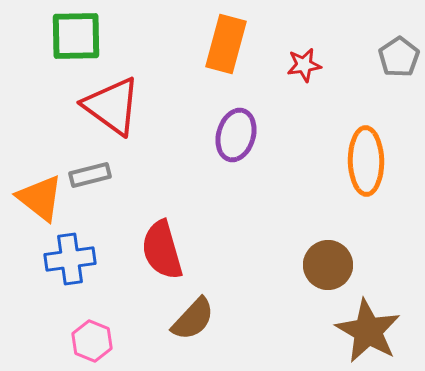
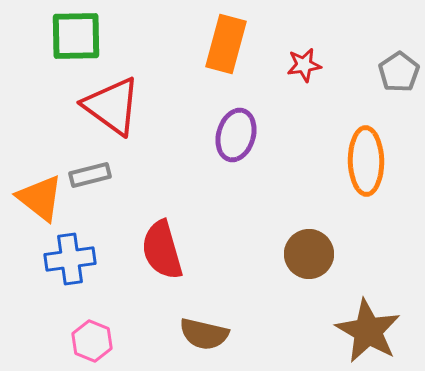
gray pentagon: moved 15 px down
brown circle: moved 19 px left, 11 px up
brown semicircle: moved 11 px right, 15 px down; rotated 60 degrees clockwise
